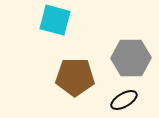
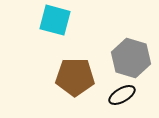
gray hexagon: rotated 18 degrees clockwise
black ellipse: moved 2 px left, 5 px up
